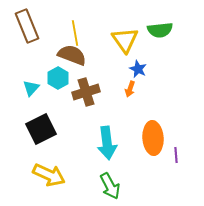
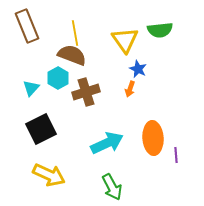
cyan arrow: rotated 108 degrees counterclockwise
green arrow: moved 2 px right, 1 px down
